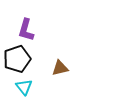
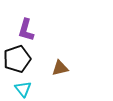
cyan triangle: moved 1 px left, 2 px down
